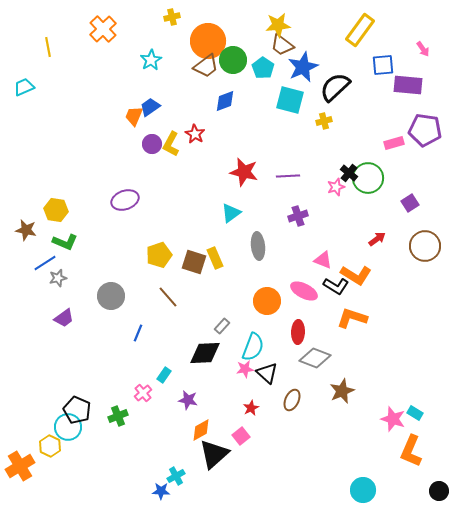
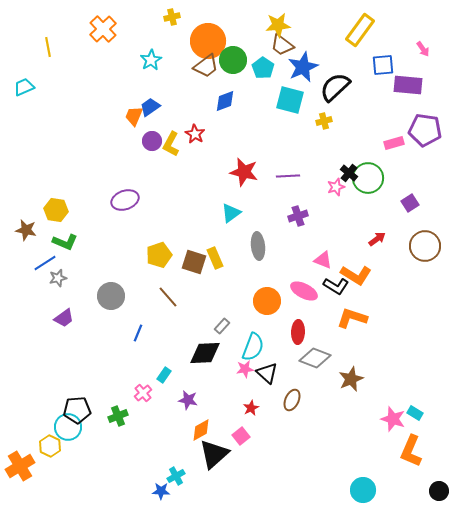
purple circle at (152, 144): moved 3 px up
brown star at (342, 391): moved 9 px right, 12 px up
black pentagon at (77, 410): rotated 28 degrees counterclockwise
